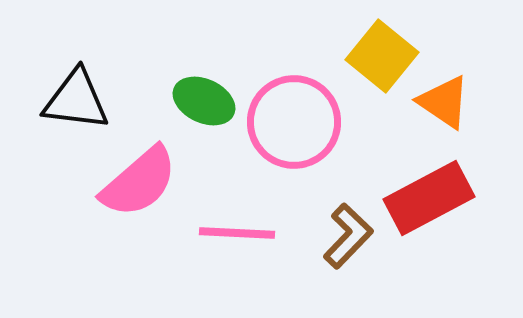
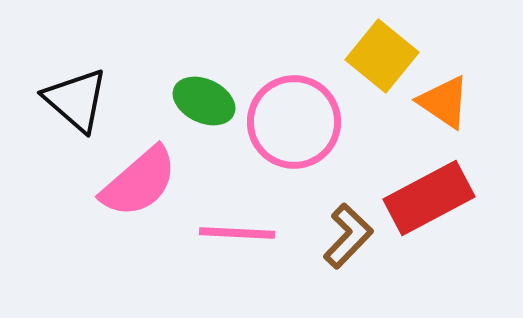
black triangle: rotated 34 degrees clockwise
